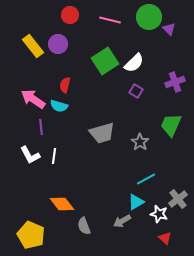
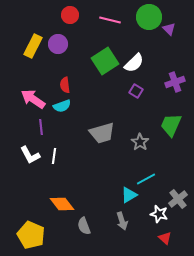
yellow rectangle: rotated 65 degrees clockwise
red semicircle: rotated 21 degrees counterclockwise
cyan semicircle: moved 3 px right; rotated 36 degrees counterclockwise
cyan triangle: moved 7 px left, 7 px up
gray arrow: rotated 78 degrees counterclockwise
